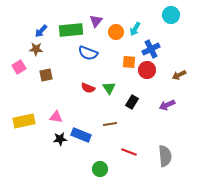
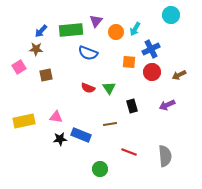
red circle: moved 5 px right, 2 px down
black rectangle: moved 4 px down; rotated 48 degrees counterclockwise
